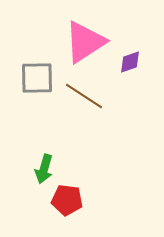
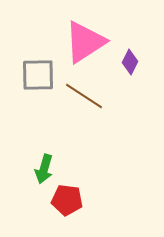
purple diamond: rotated 45 degrees counterclockwise
gray square: moved 1 px right, 3 px up
